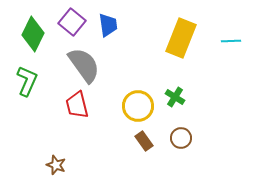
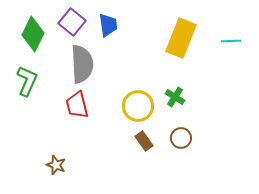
gray semicircle: moved 2 px left, 1 px up; rotated 33 degrees clockwise
